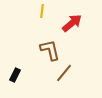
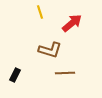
yellow line: moved 2 px left, 1 px down; rotated 24 degrees counterclockwise
brown L-shape: rotated 120 degrees clockwise
brown line: moved 1 px right; rotated 48 degrees clockwise
